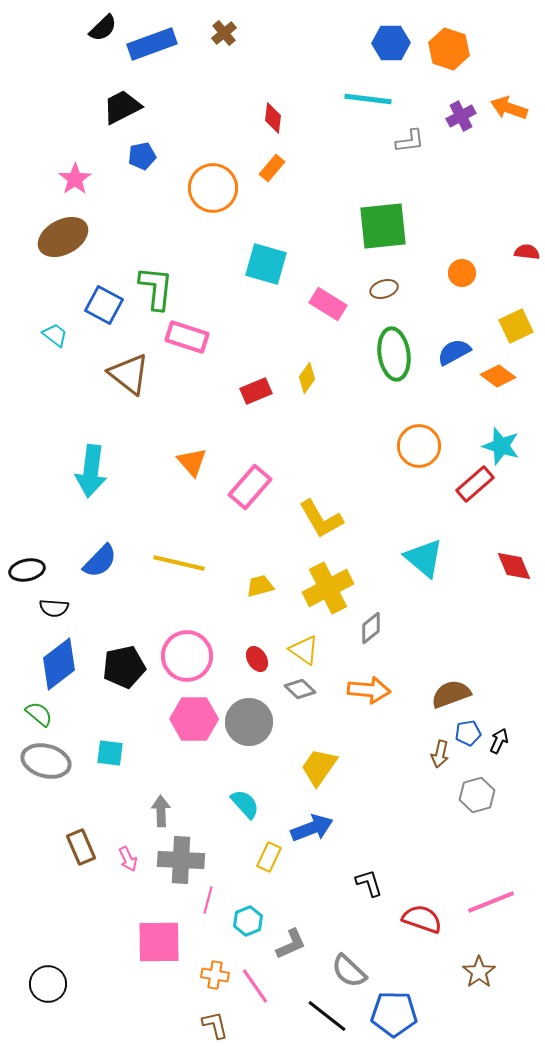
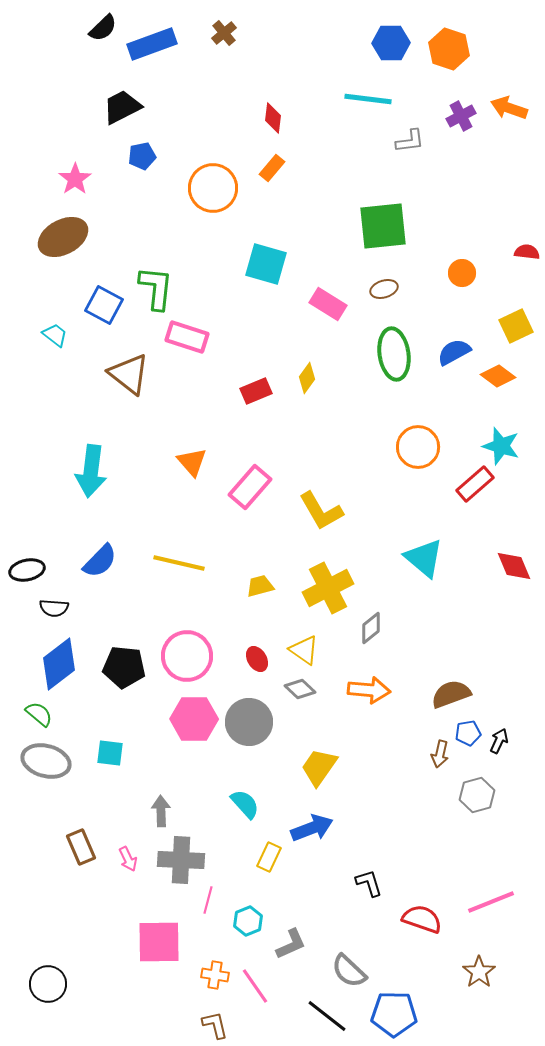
orange circle at (419, 446): moved 1 px left, 1 px down
yellow L-shape at (321, 519): moved 8 px up
black pentagon at (124, 667): rotated 18 degrees clockwise
